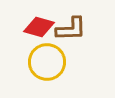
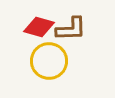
yellow circle: moved 2 px right, 1 px up
